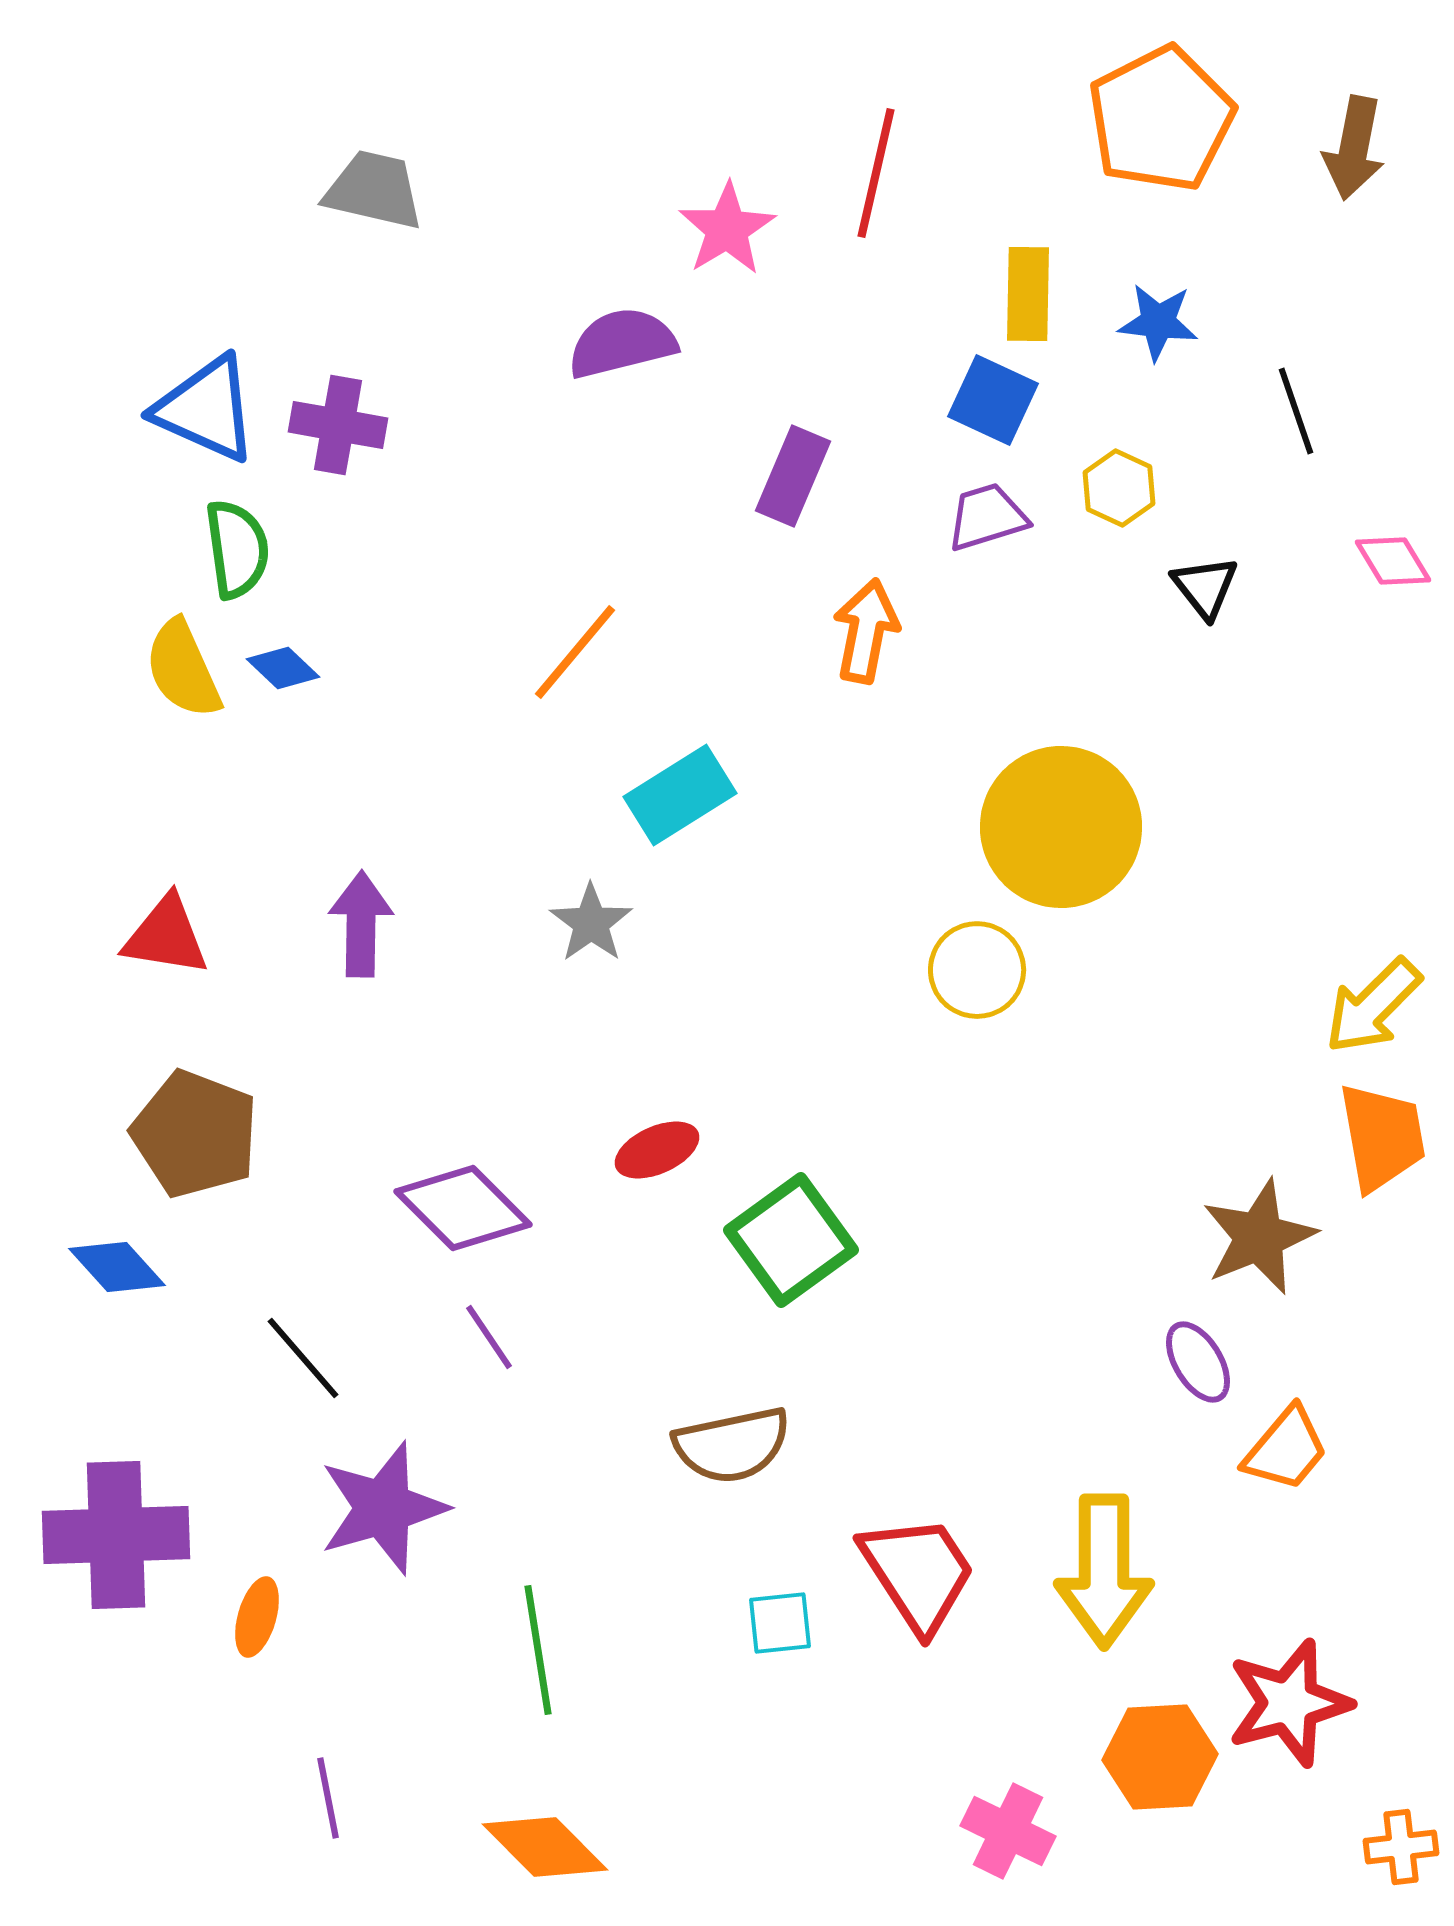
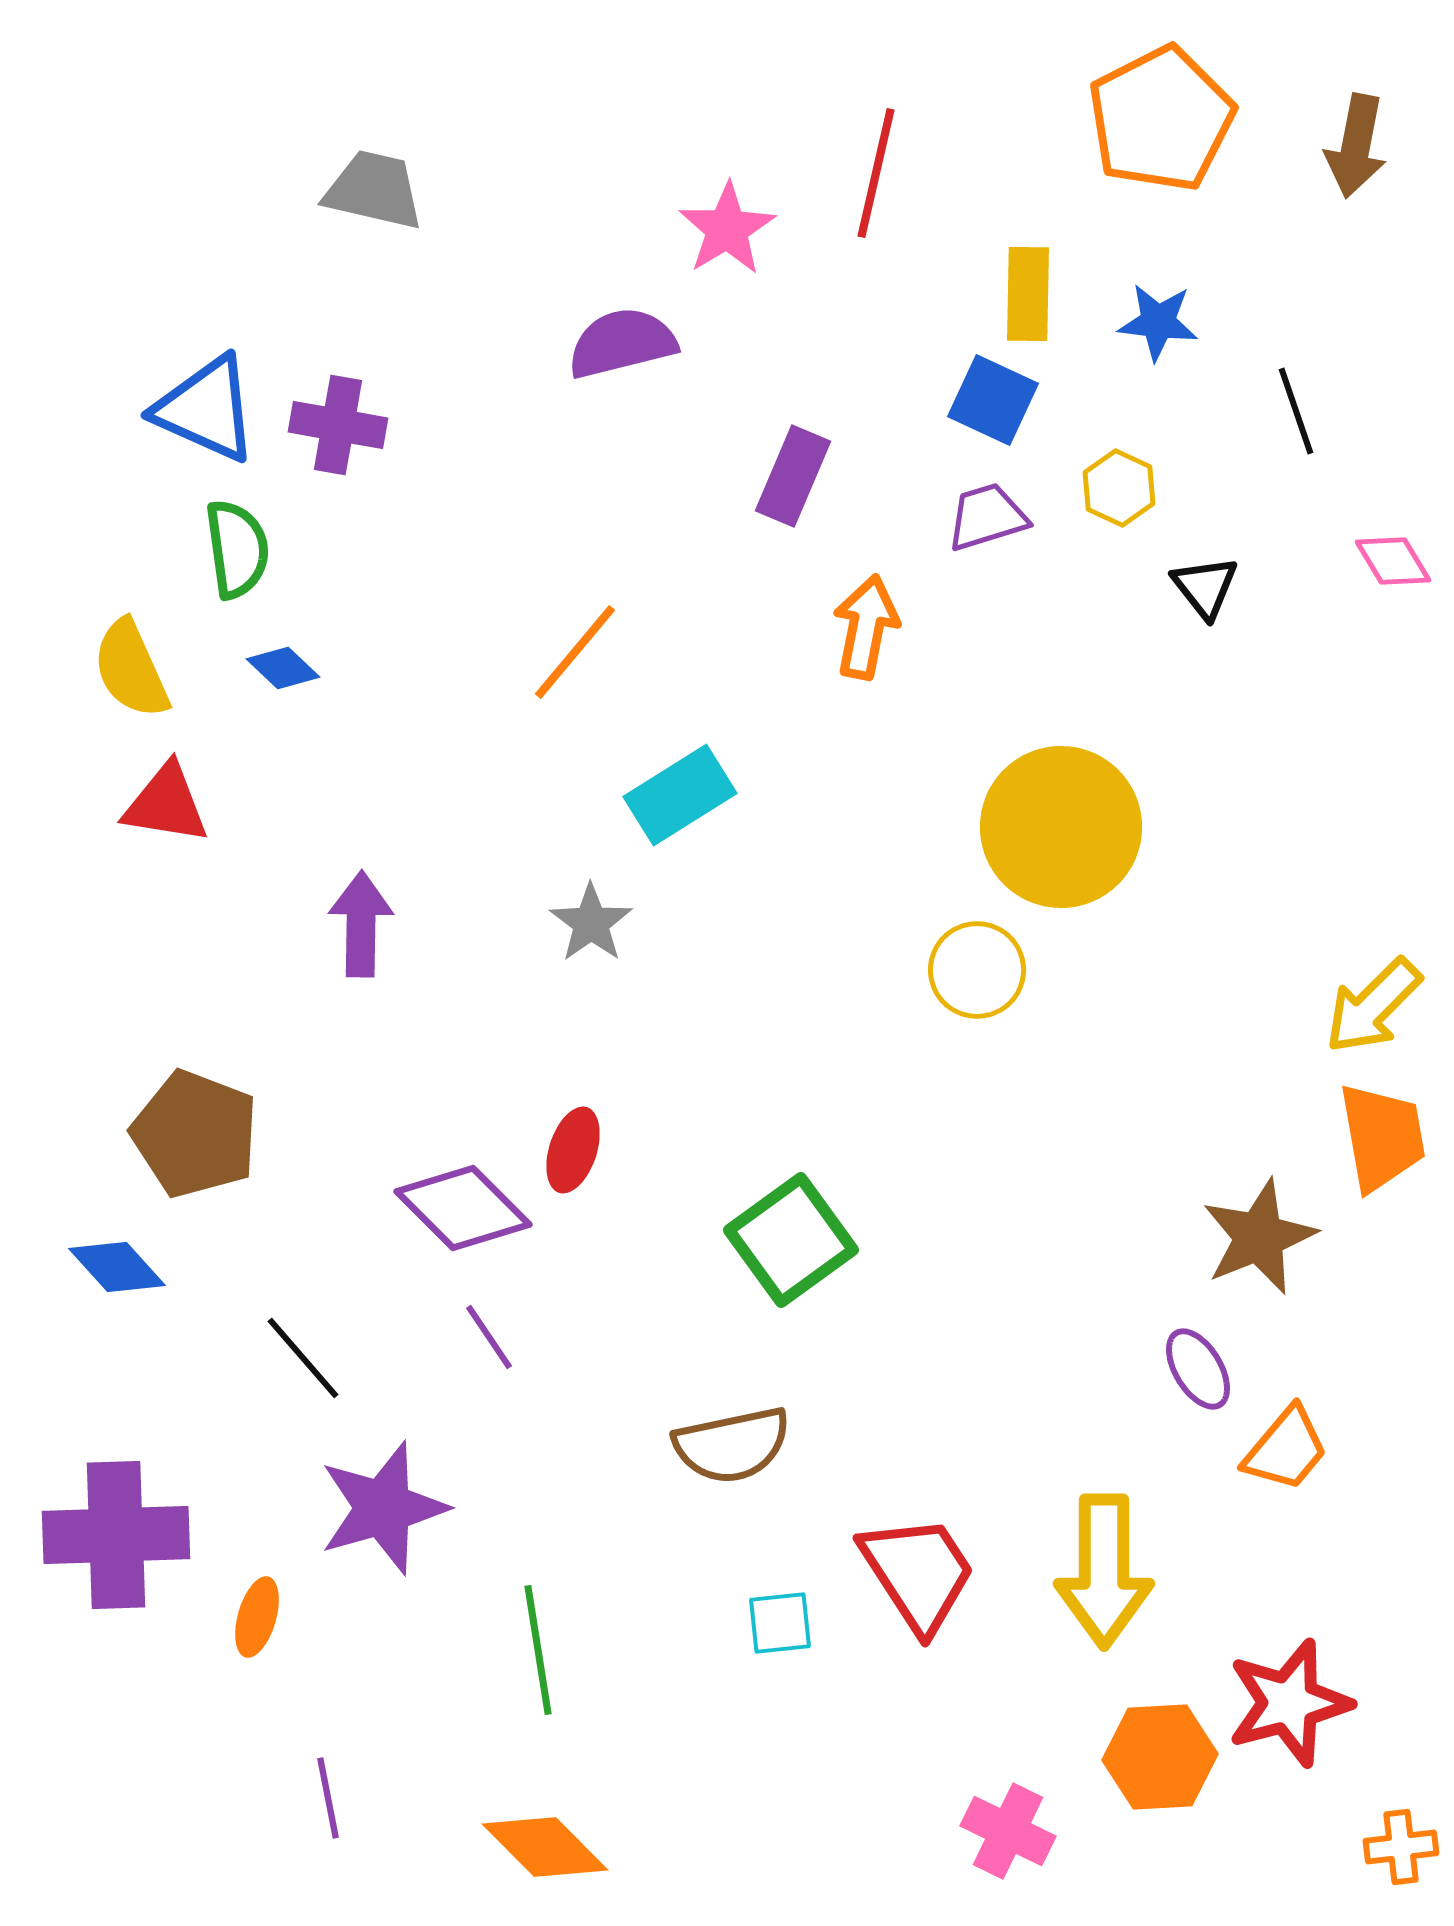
brown arrow at (1354, 148): moved 2 px right, 2 px up
orange arrow at (866, 631): moved 4 px up
yellow semicircle at (183, 669): moved 52 px left
red triangle at (166, 936): moved 132 px up
red ellipse at (657, 1150): moved 84 px left; rotated 48 degrees counterclockwise
purple ellipse at (1198, 1362): moved 7 px down
